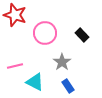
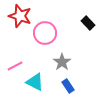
red star: moved 5 px right, 1 px down
black rectangle: moved 6 px right, 12 px up
pink line: rotated 14 degrees counterclockwise
